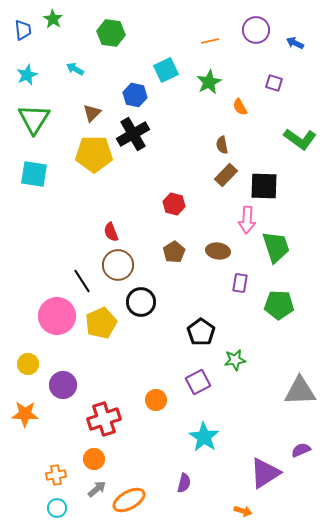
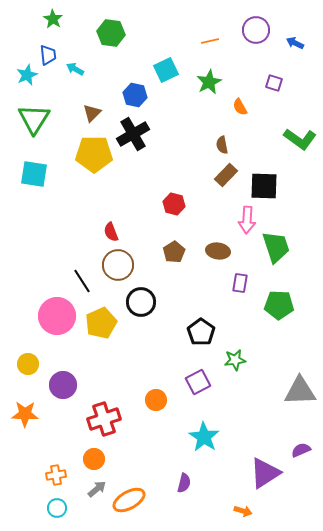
blue trapezoid at (23, 30): moved 25 px right, 25 px down
